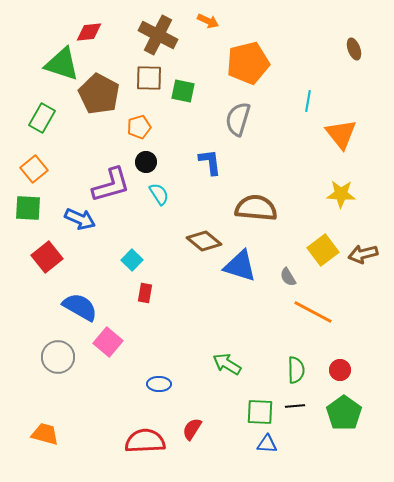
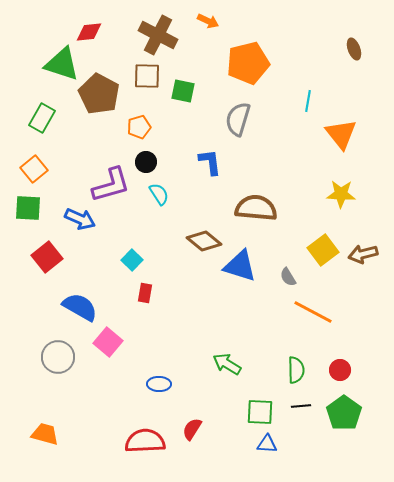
brown square at (149, 78): moved 2 px left, 2 px up
black line at (295, 406): moved 6 px right
